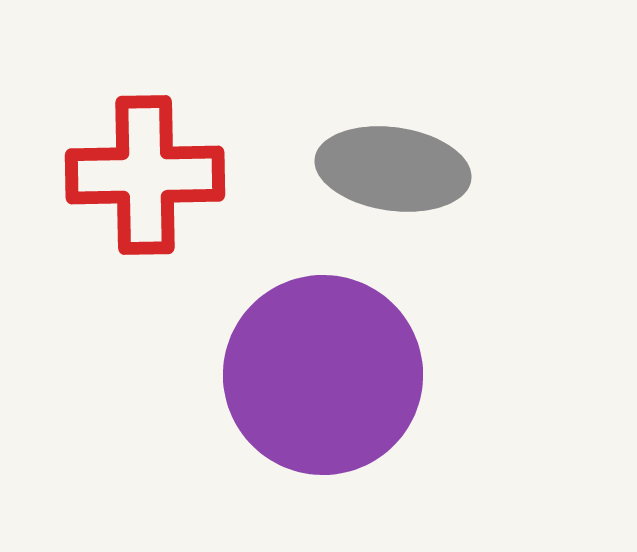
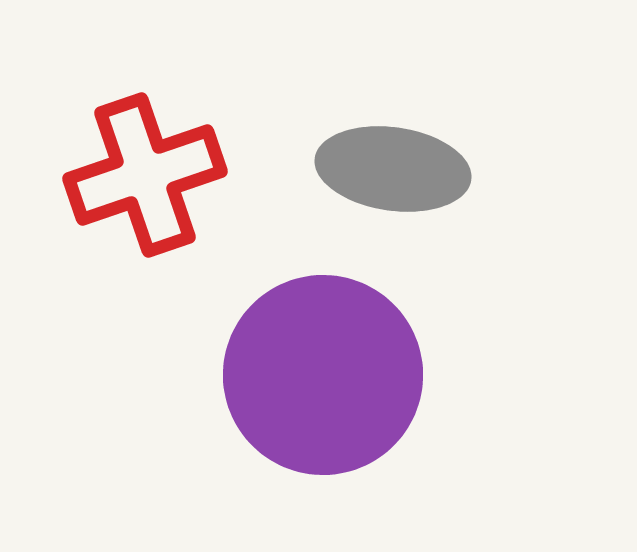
red cross: rotated 18 degrees counterclockwise
